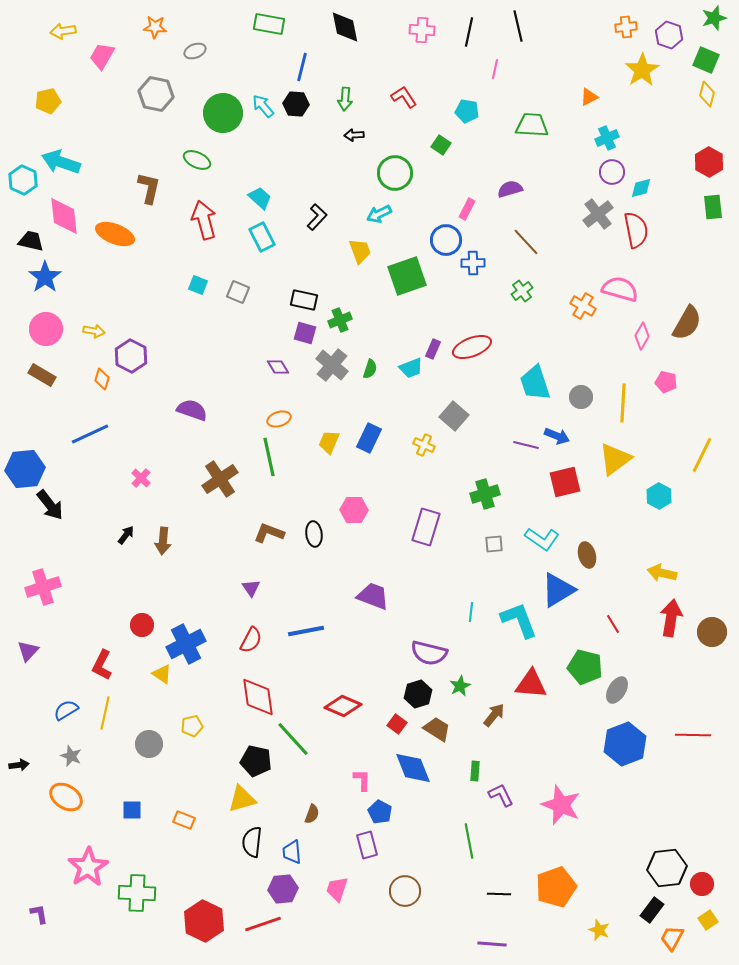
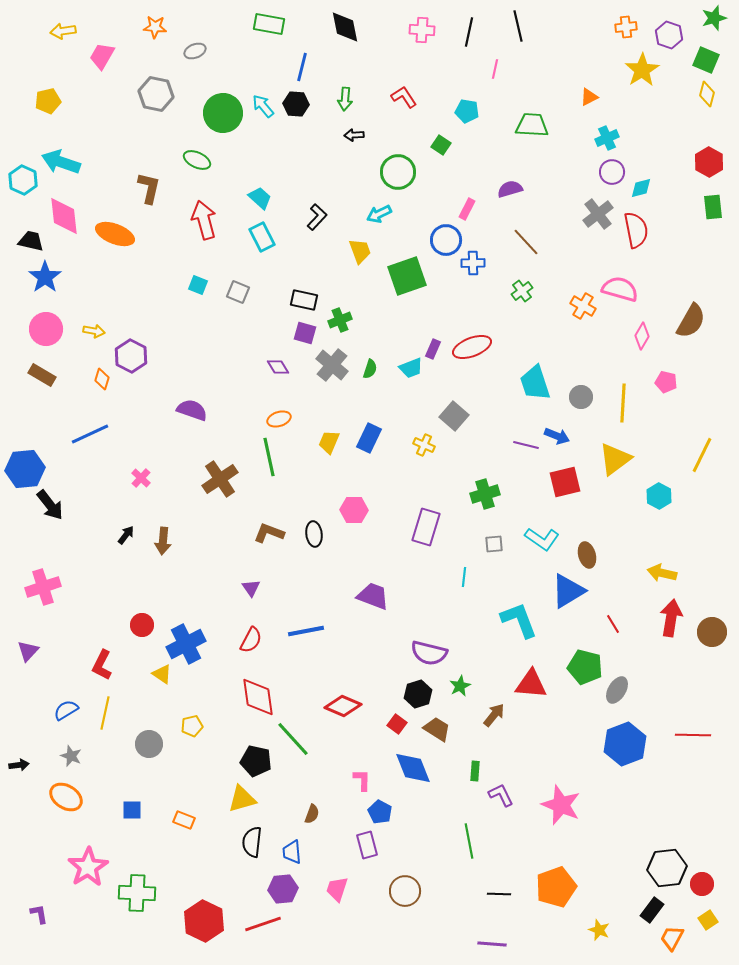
green circle at (395, 173): moved 3 px right, 1 px up
brown semicircle at (687, 323): moved 4 px right, 2 px up
blue triangle at (558, 590): moved 10 px right, 1 px down
cyan line at (471, 612): moved 7 px left, 35 px up
